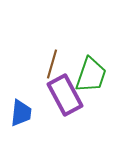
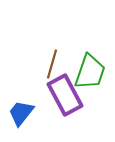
green trapezoid: moved 1 px left, 3 px up
blue trapezoid: rotated 148 degrees counterclockwise
